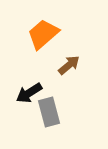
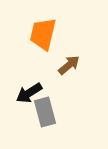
orange trapezoid: rotated 36 degrees counterclockwise
gray rectangle: moved 4 px left
